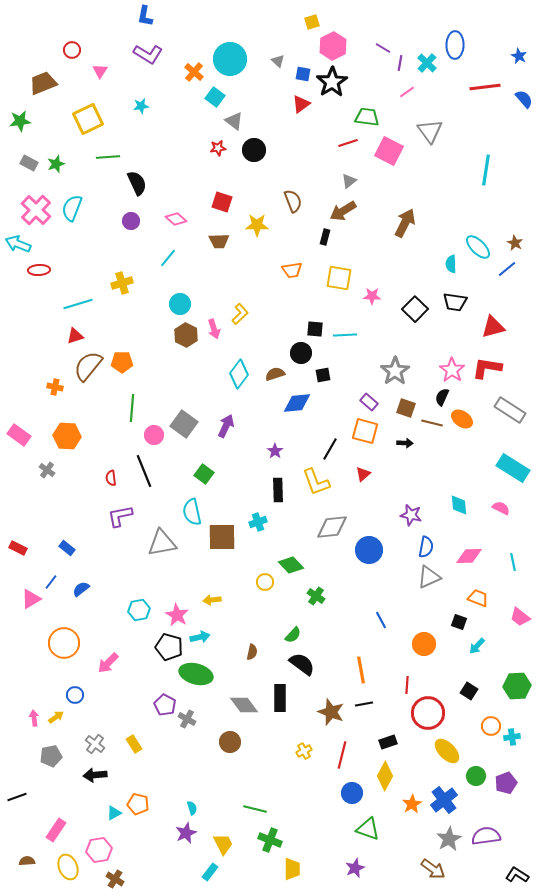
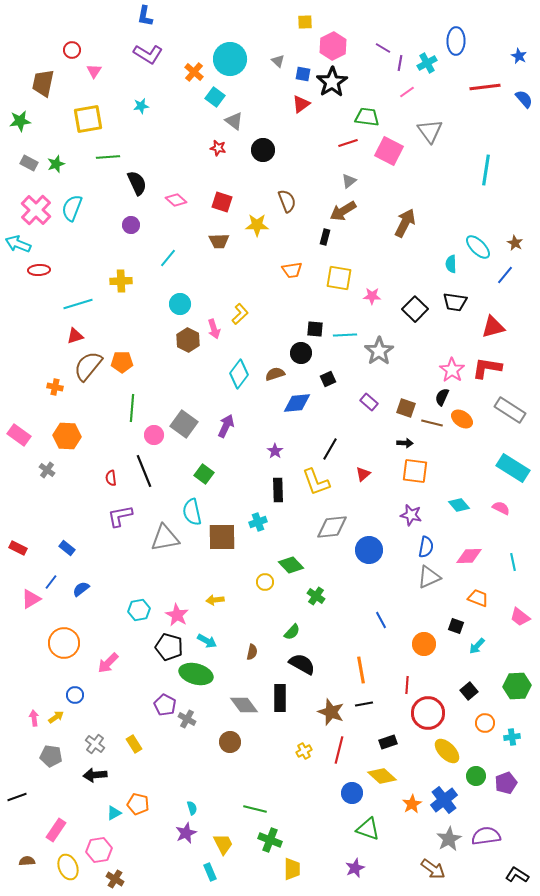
yellow square at (312, 22): moved 7 px left; rotated 14 degrees clockwise
blue ellipse at (455, 45): moved 1 px right, 4 px up
cyan cross at (427, 63): rotated 18 degrees clockwise
pink triangle at (100, 71): moved 6 px left
brown trapezoid at (43, 83): rotated 56 degrees counterclockwise
yellow square at (88, 119): rotated 16 degrees clockwise
red star at (218, 148): rotated 21 degrees clockwise
black circle at (254, 150): moved 9 px right
brown semicircle at (293, 201): moved 6 px left
pink diamond at (176, 219): moved 19 px up
purple circle at (131, 221): moved 4 px down
blue line at (507, 269): moved 2 px left, 6 px down; rotated 12 degrees counterclockwise
yellow cross at (122, 283): moved 1 px left, 2 px up; rotated 15 degrees clockwise
brown hexagon at (186, 335): moved 2 px right, 5 px down
gray star at (395, 371): moved 16 px left, 20 px up
black square at (323, 375): moved 5 px right, 4 px down; rotated 14 degrees counterclockwise
orange square at (365, 431): moved 50 px right, 40 px down; rotated 8 degrees counterclockwise
cyan diamond at (459, 505): rotated 35 degrees counterclockwise
gray triangle at (162, 543): moved 3 px right, 5 px up
yellow arrow at (212, 600): moved 3 px right
black square at (459, 622): moved 3 px left, 4 px down
green semicircle at (293, 635): moved 1 px left, 3 px up
cyan arrow at (200, 637): moved 7 px right, 4 px down; rotated 42 degrees clockwise
black semicircle at (302, 664): rotated 8 degrees counterclockwise
black square at (469, 691): rotated 18 degrees clockwise
orange circle at (491, 726): moved 6 px left, 3 px up
red line at (342, 755): moved 3 px left, 5 px up
gray pentagon at (51, 756): rotated 20 degrees clockwise
yellow diamond at (385, 776): moved 3 px left; rotated 76 degrees counterclockwise
cyan rectangle at (210, 872): rotated 60 degrees counterclockwise
